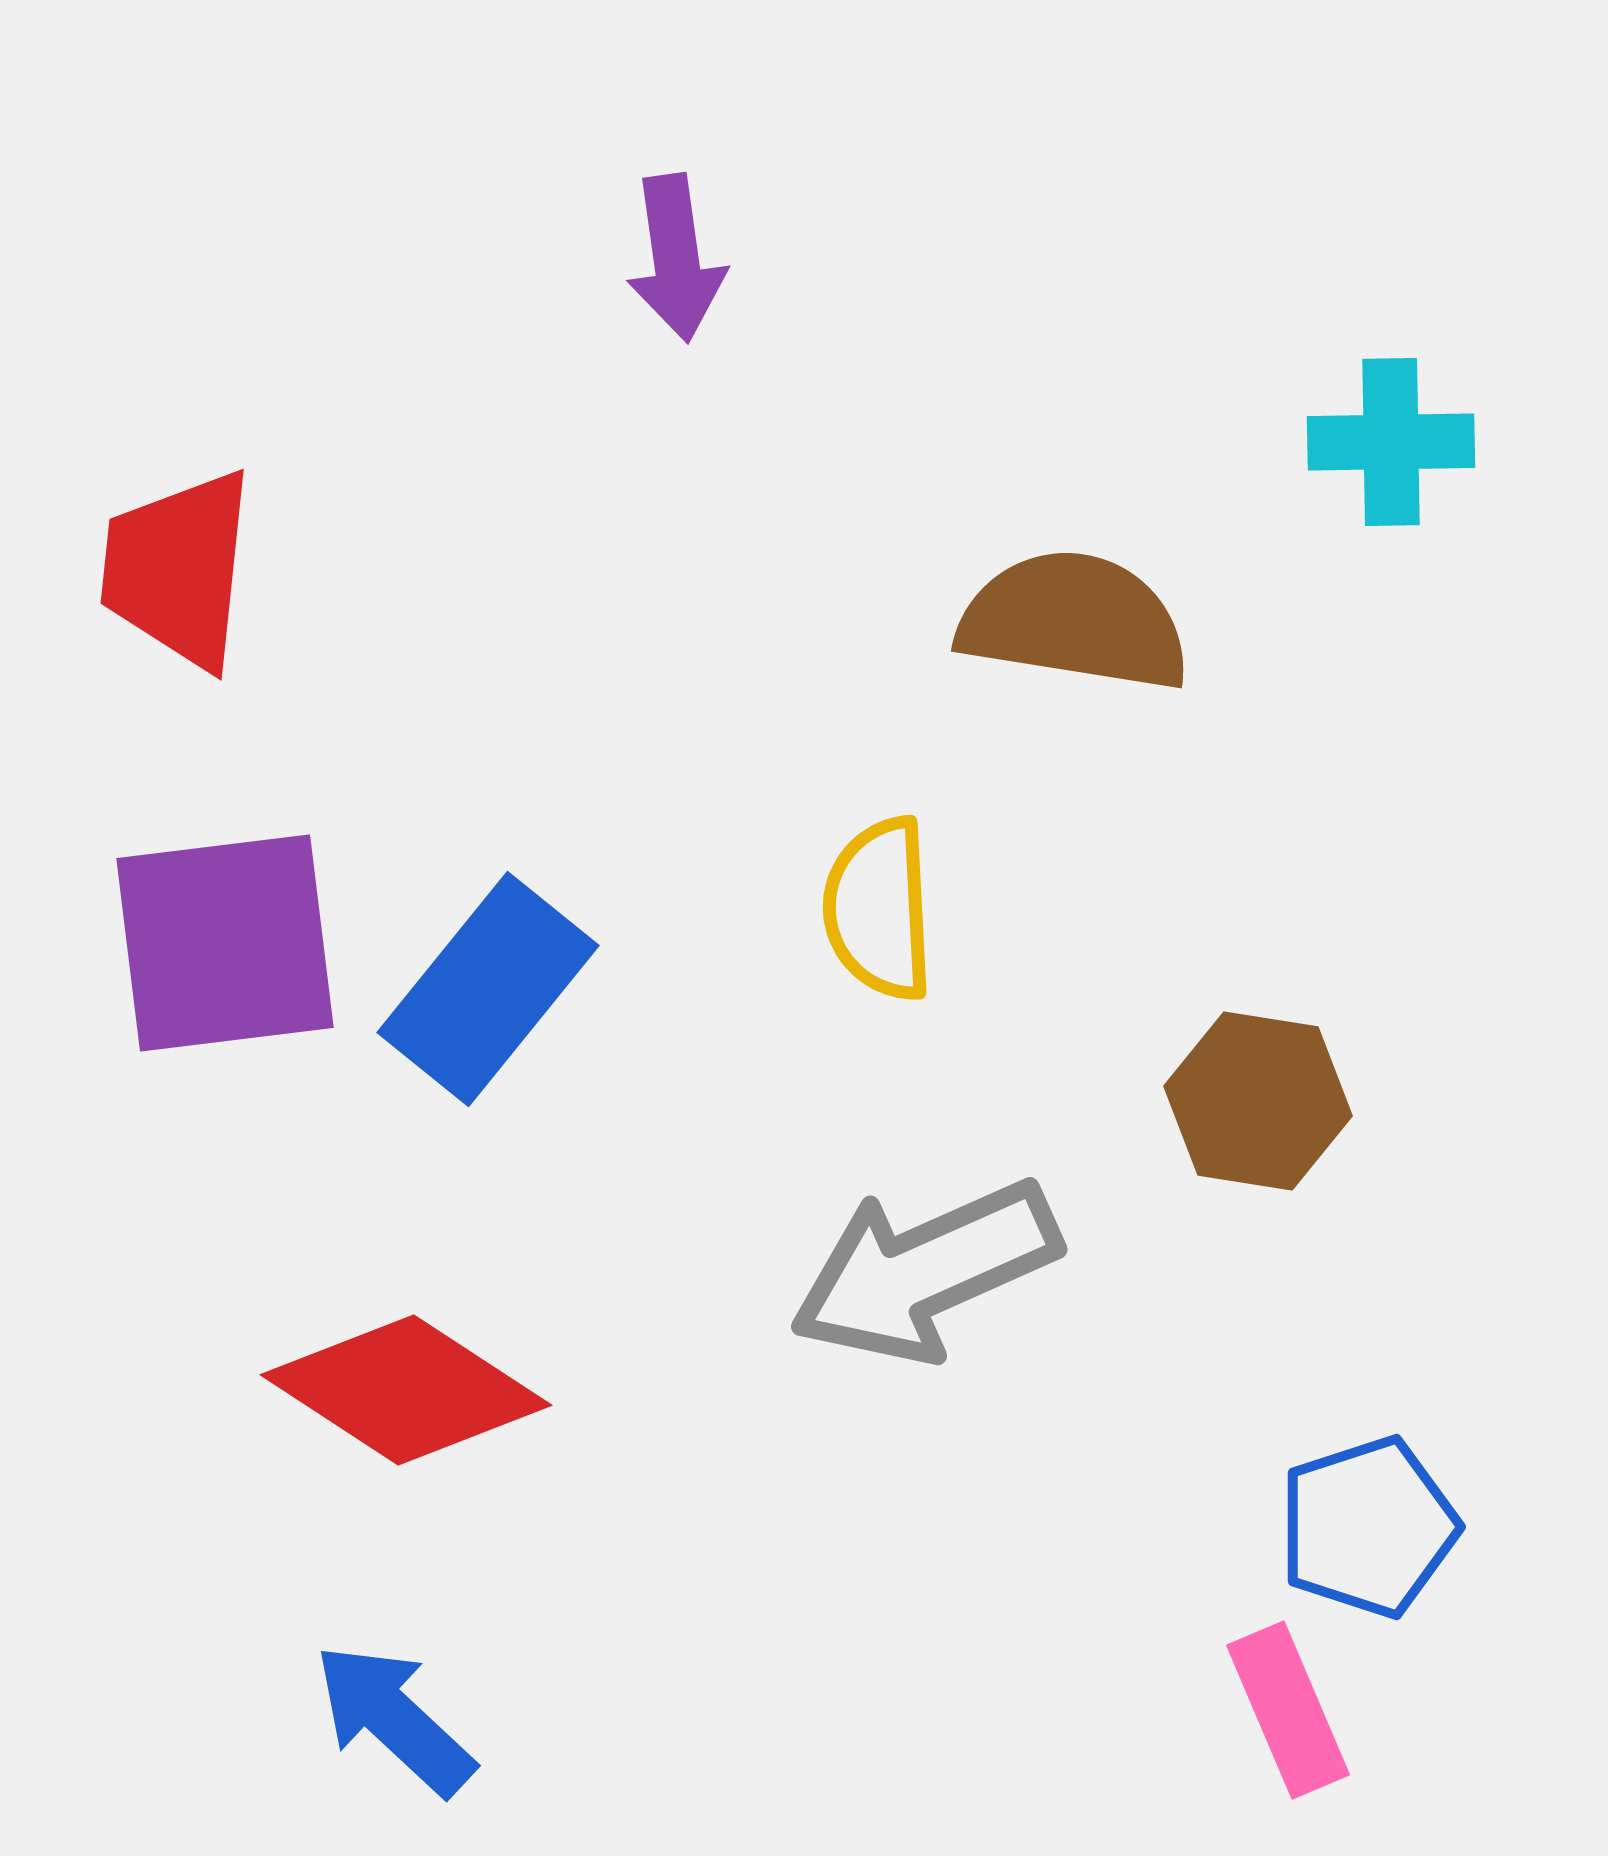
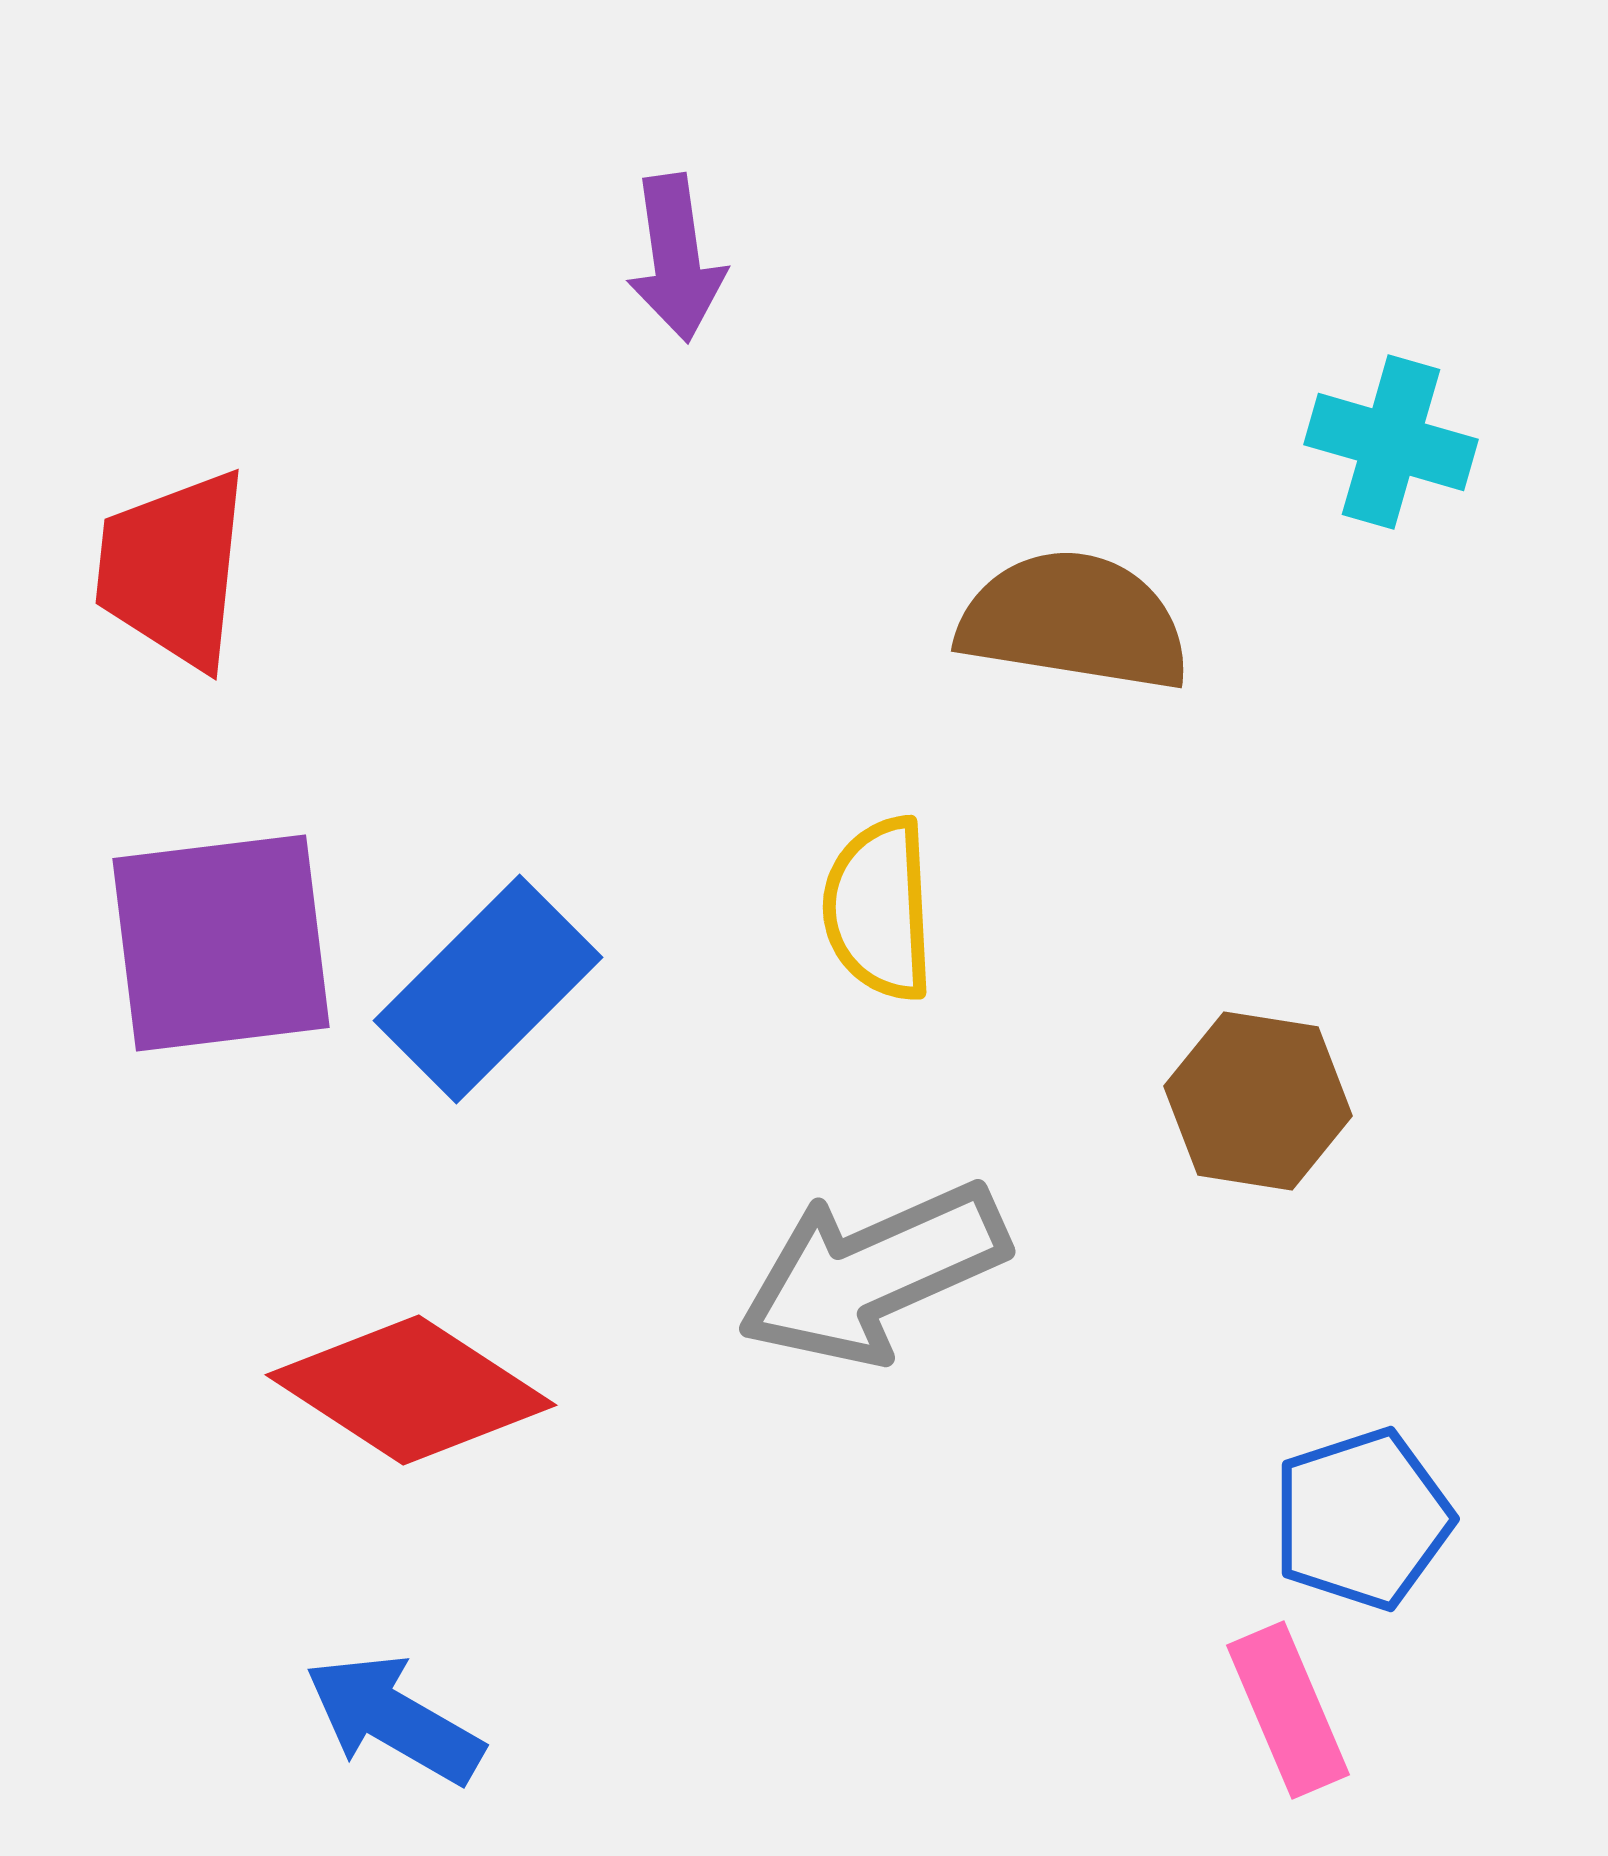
cyan cross: rotated 17 degrees clockwise
red trapezoid: moved 5 px left
purple square: moved 4 px left
blue rectangle: rotated 6 degrees clockwise
gray arrow: moved 52 px left, 2 px down
red diamond: moved 5 px right
blue pentagon: moved 6 px left, 8 px up
blue arrow: rotated 13 degrees counterclockwise
